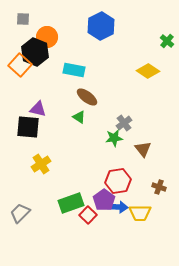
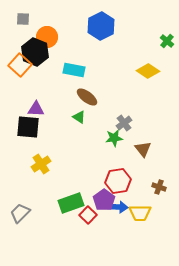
purple triangle: moved 2 px left; rotated 12 degrees counterclockwise
